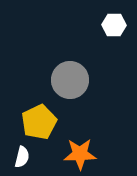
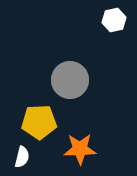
white hexagon: moved 5 px up; rotated 15 degrees counterclockwise
yellow pentagon: rotated 24 degrees clockwise
orange star: moved 5 px up
